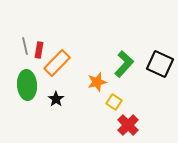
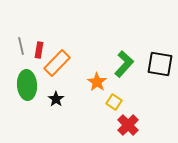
gray line: moved 4 px left
black square: rotated 16 degrees counterclockwise
orange star: rotated 24 degrees counterclockwise
